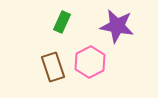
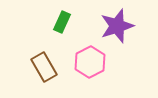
purple star: rotated 28 degrees counterclockwise
brown rectangle: moved 9 px left; rotated 12 degrees counterclockwise
